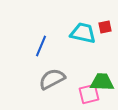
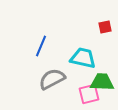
cyan trapezoid: moved 25 px down
